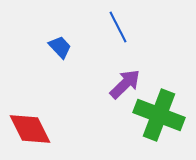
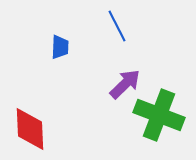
blue line: moved 1 px left, 1 px up
blue trapezoid: rotated 45 degrees clockwise
red diamond: rotated 24 degrees clockwise
